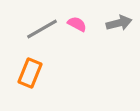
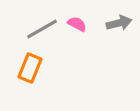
orange rectangle: moved 5 px up
